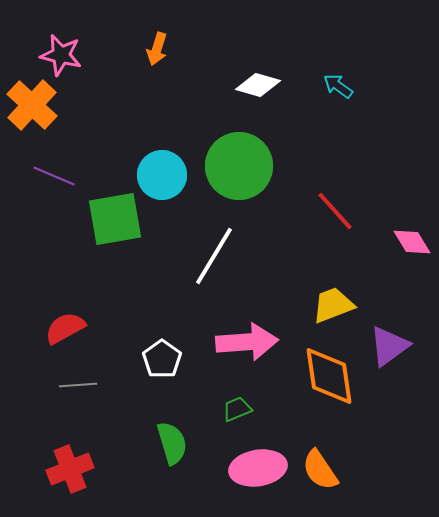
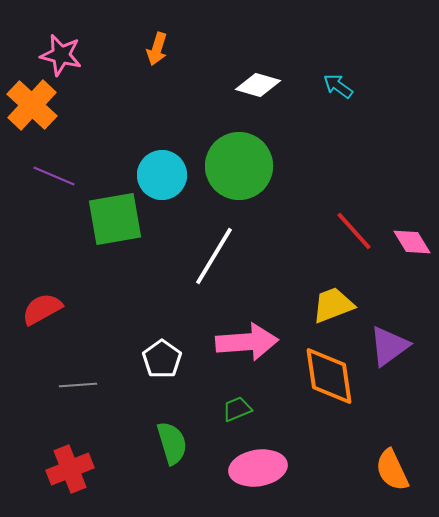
red line: moved 19 px right, 20 px down
red semicircle: moved 23 px left, 19 px up
orange semicircle: moved 72 px right; rotated 9 degrees clockwise
